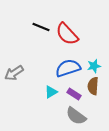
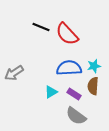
blue semicircle: moved 1 px right; rotated 15 degrees clockwise
